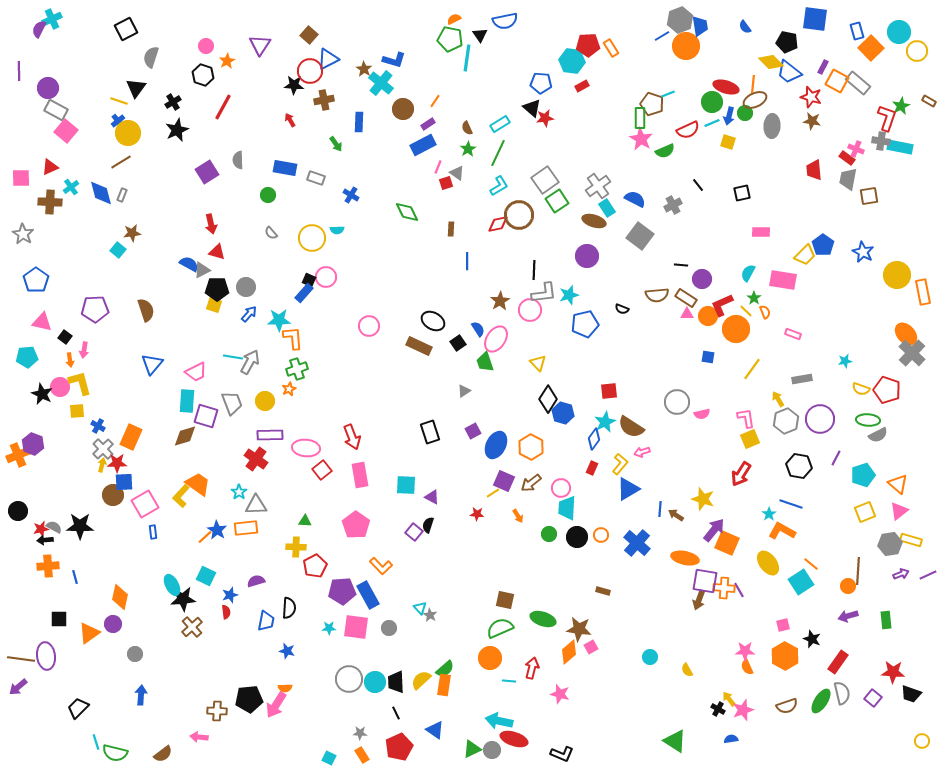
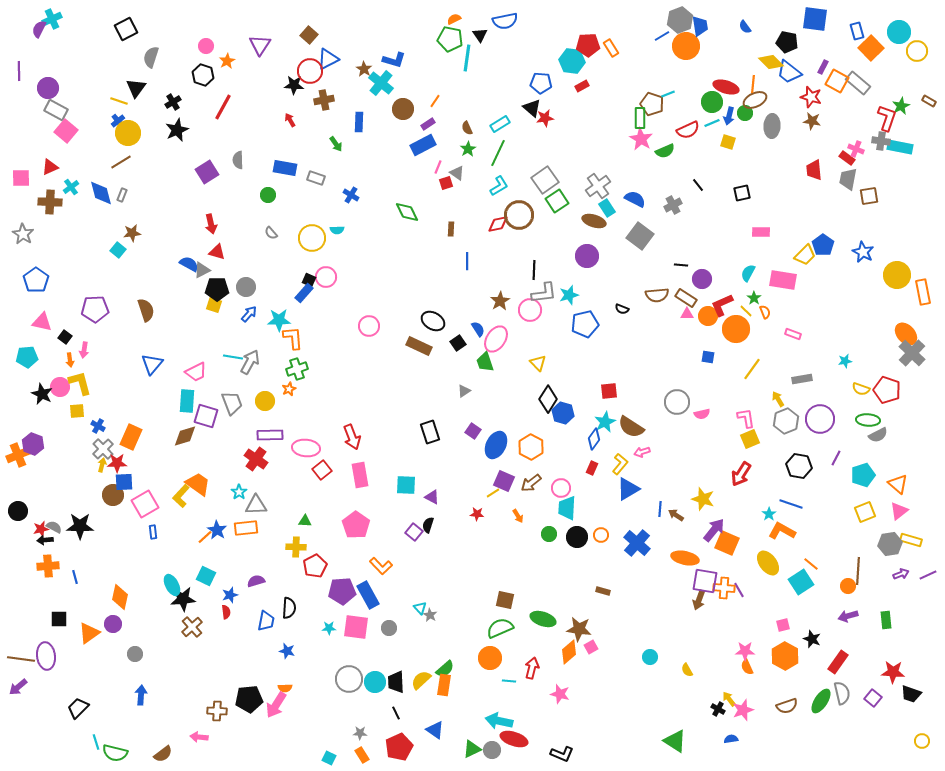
purple square at (473, 431): rotated 28 degrees counterclockwise
